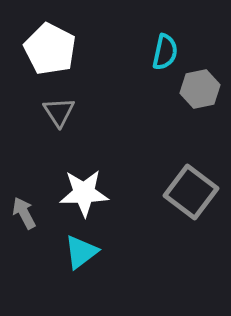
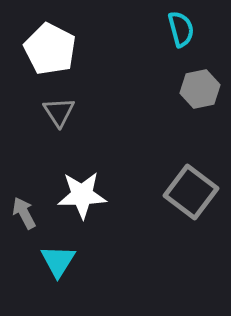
cyan semicircle: moved 16 px right, 23 px up; rotated 27 degrees counterclockwise
white star: moved 2 px left, 2 px down
cyan triangle: moved 23 px left, 9 px down; rotated 21 degrees counterclockwise
